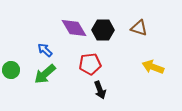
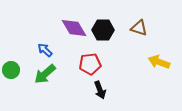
yellow arrow: moved 6 px right, 5 px up
